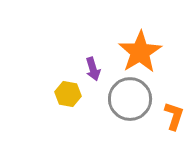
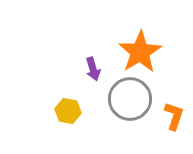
yellow hexagon: moved 17 px down
